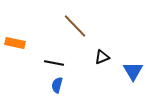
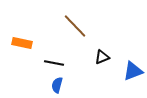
orange rectangle: moved 7 px right
blue triangle: rotated 40 degrees clockwise
